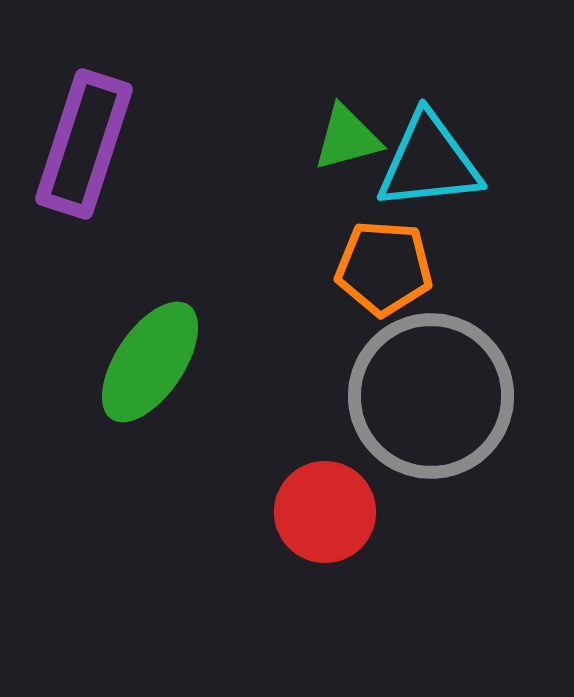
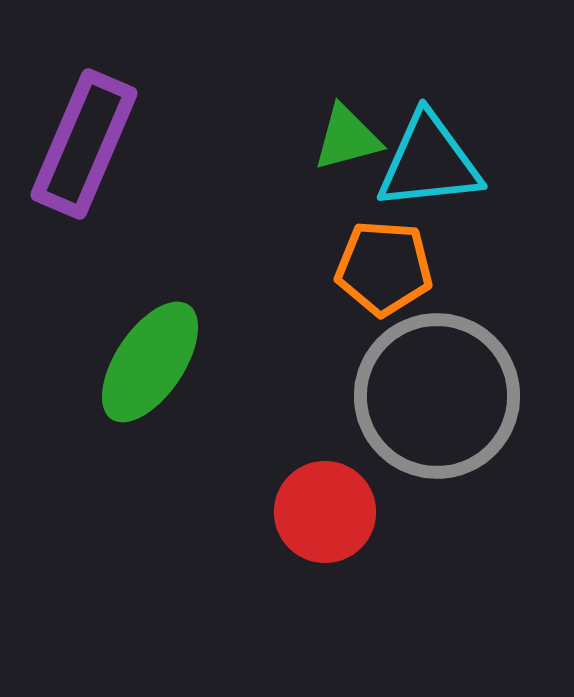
purple rectangle: rotated 5 degrees clockwise
gray circle: moved 6 px right
